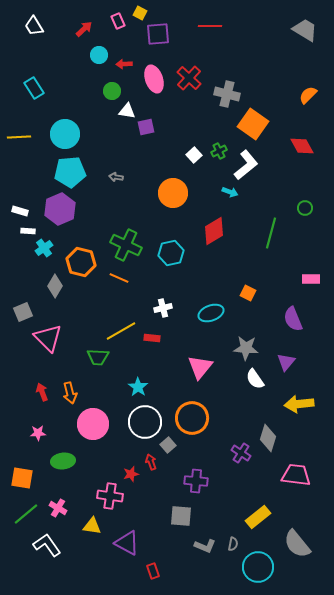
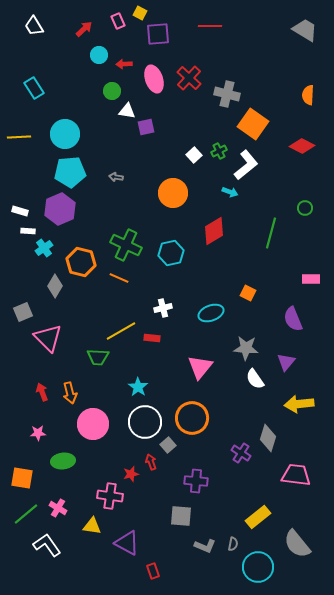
orange semicircle at (308, 95): rotated 42 degrees counterclockwise
red diamond at (302, 146): rotated 35 degrees counterclockwise
